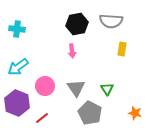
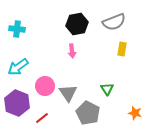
gray semicircle: moved 3 px right, 1 px down; rotated 25 degrees counterclockwise
gray triangle: moved 8 px left, 5 px down
gray pentagon: moved 2 px left
